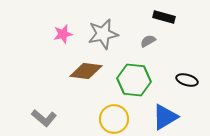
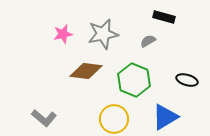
green hexagon: rotated 16 degrees clockwise
